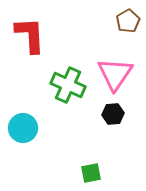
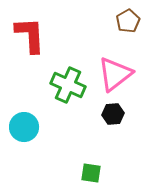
pink triangle: rotated 18 degrees clockwise
cyan circle: moved 1 px right, 1 px up
green square: rotated 20 degrees clockwise
